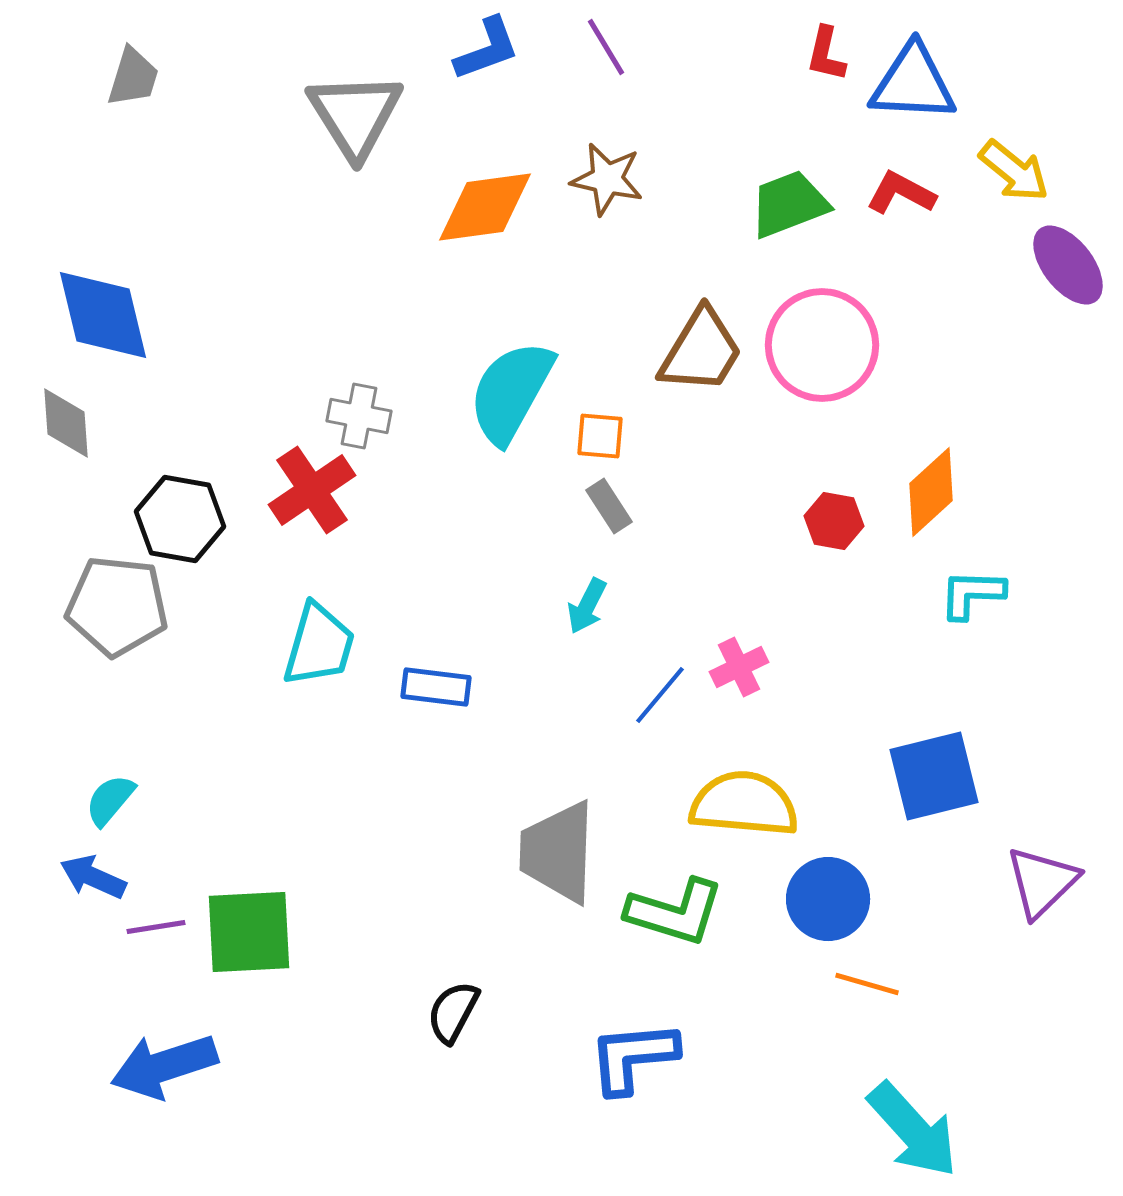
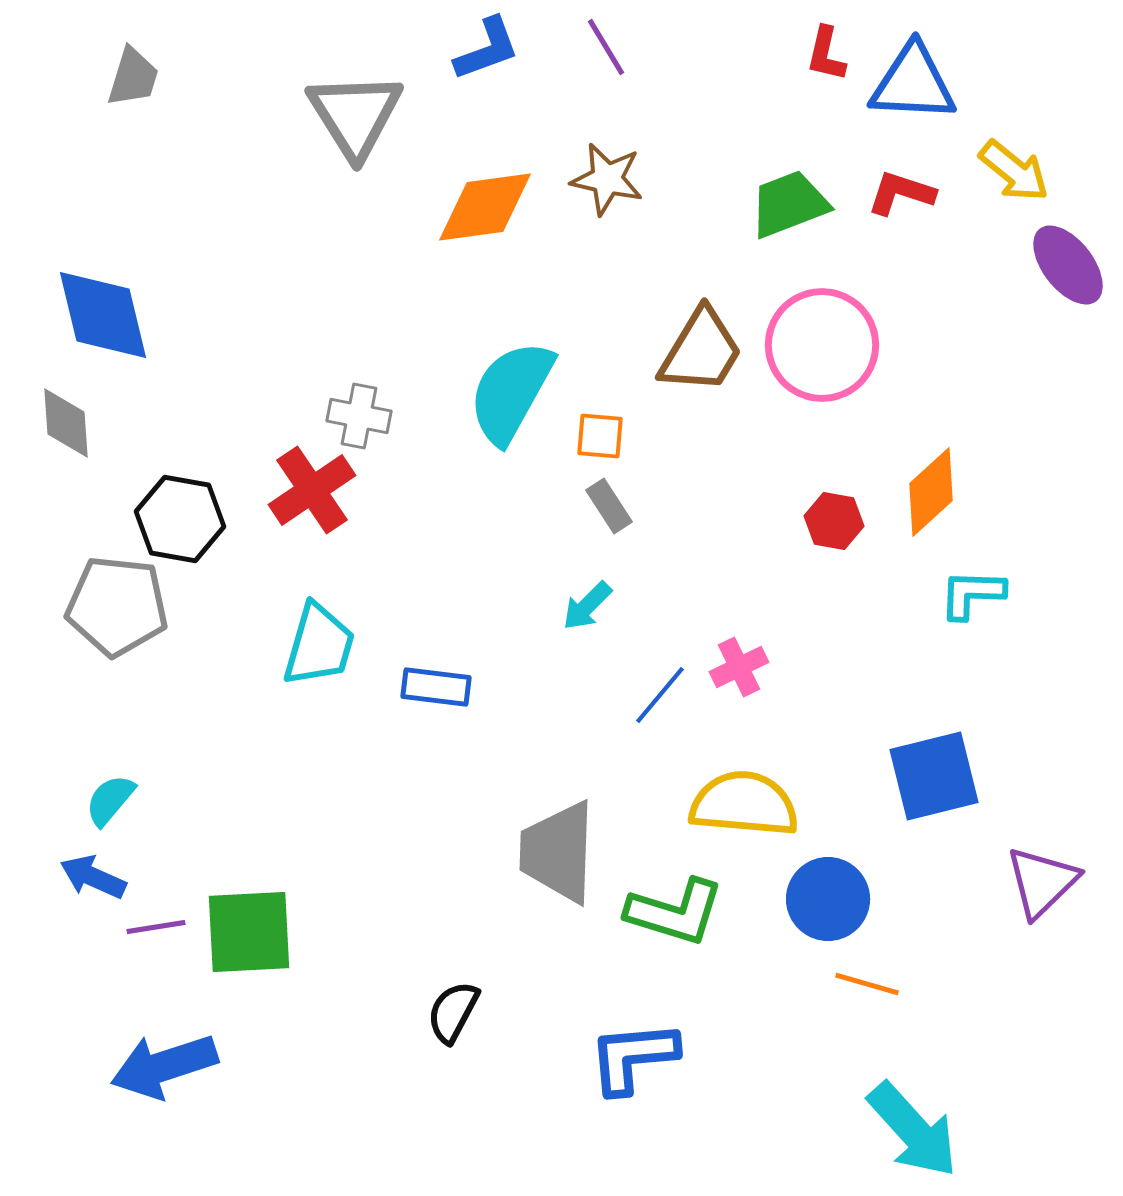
red L-shape at (901, 193): rotated 10 degrees counterclockwise
cyan arrow at (587, 606): rotated 18 degrees clockwise
